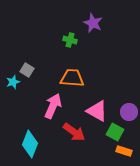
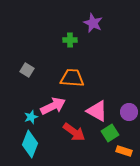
green cross: rotated 16 degrees counterclockwise
cyan star: moved 18 px right, 35 px down
pink arrow: rotated 40 degrees clockwise
green square: moved 5 px left, 1 px down; rotated 30 degrees clockwise
